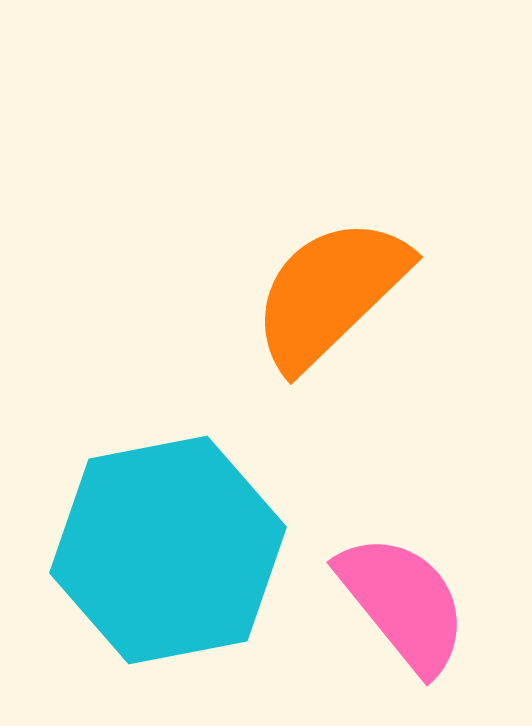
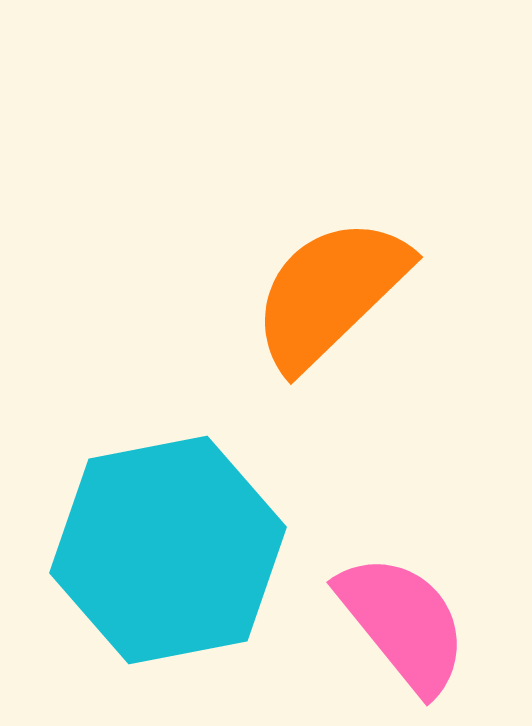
pink semicircle: moved 20 px down
